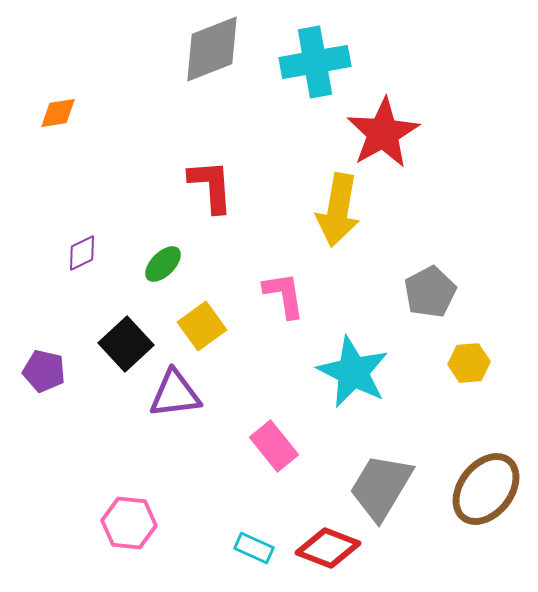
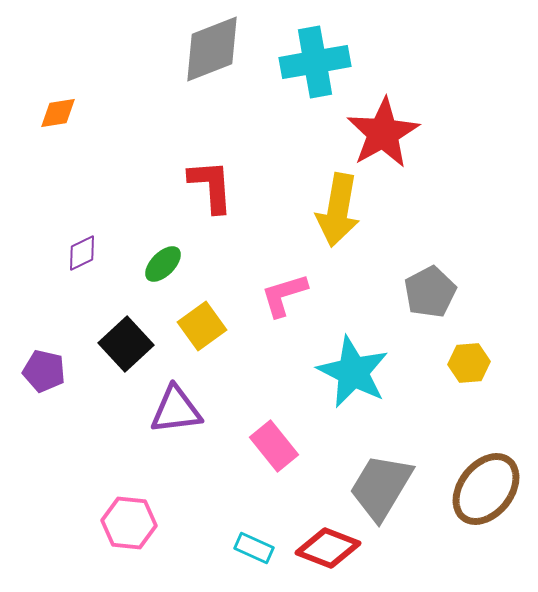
pink L-shape: rotated 98 degrees counterclockwise
purple triangle: moved 1 px right, 16 px down
